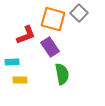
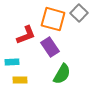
green semicircle: rotated 40 degrees clockwise
